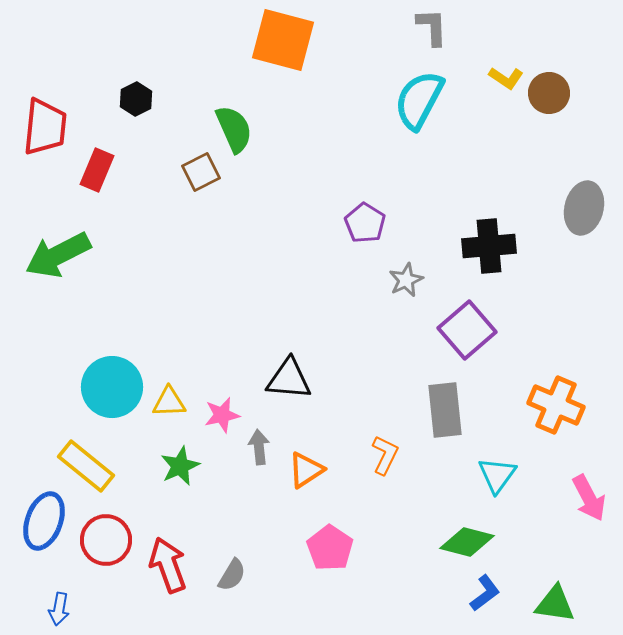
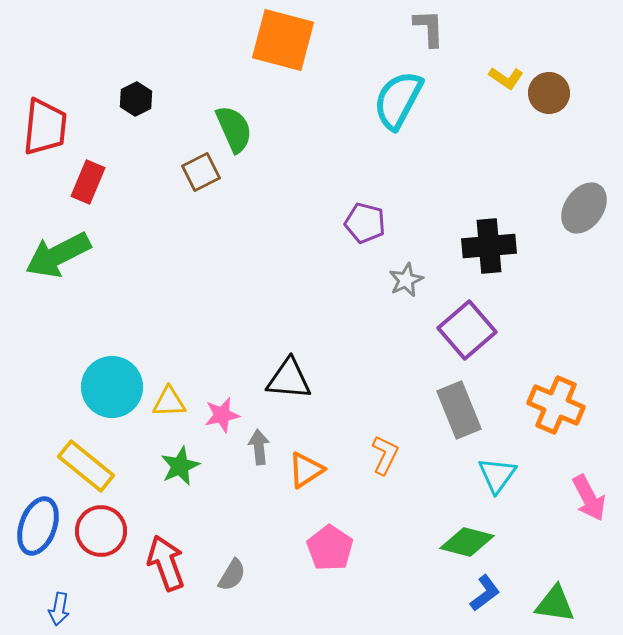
gray L-shape: moved 3 px left, 1 px down
cyan semicircle: moved 21 px left
red rectangle: moved 9 px left, 12 px down
gray ellipse: rotated 21 degrees clockwise
purple pentagon: rotated 18 degrees counterclockwise
gray rectangle: moved 14 px right; rotated 16 degrees counterclockwise
blue ellipse: moved 6 px left, 5 px down
red circle: moved 5 px left, 9 px up
red arrow: moved 2 px left, 2 px up
